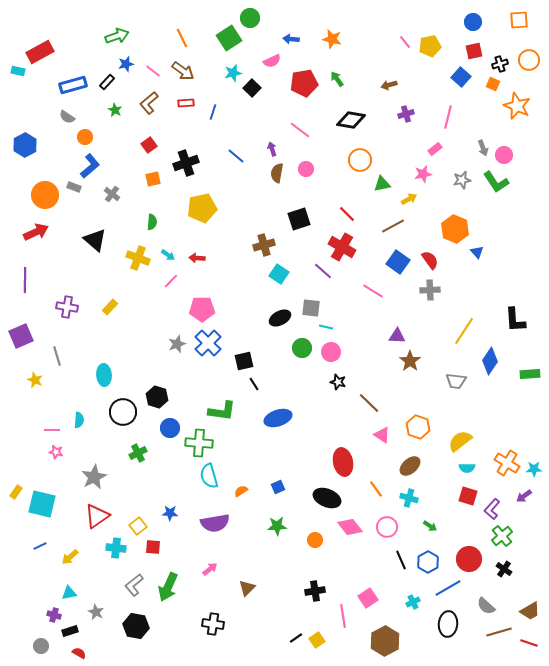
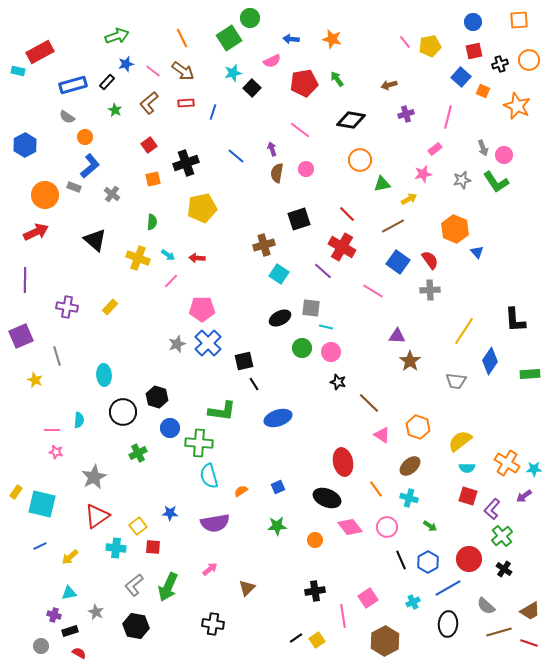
orange square at (493, 84): moved 10 px left, 7 px down
